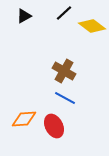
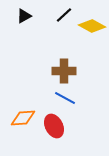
black line: moved 2 px down
yellow diamond: rotated 8 degrees counterclockwise
brown cross: rotated 30 degrees counterclockwise
orange diamond: moved 1 px left, 1 px up
